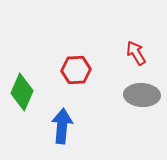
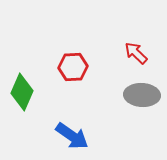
red arrow: rotated 15 degrees counterclockwise
red hexagon: moved 3 px left, 3 px up
blue arrow: moved 10 px right, 10 px down; rotated 120 degrees clockwise
